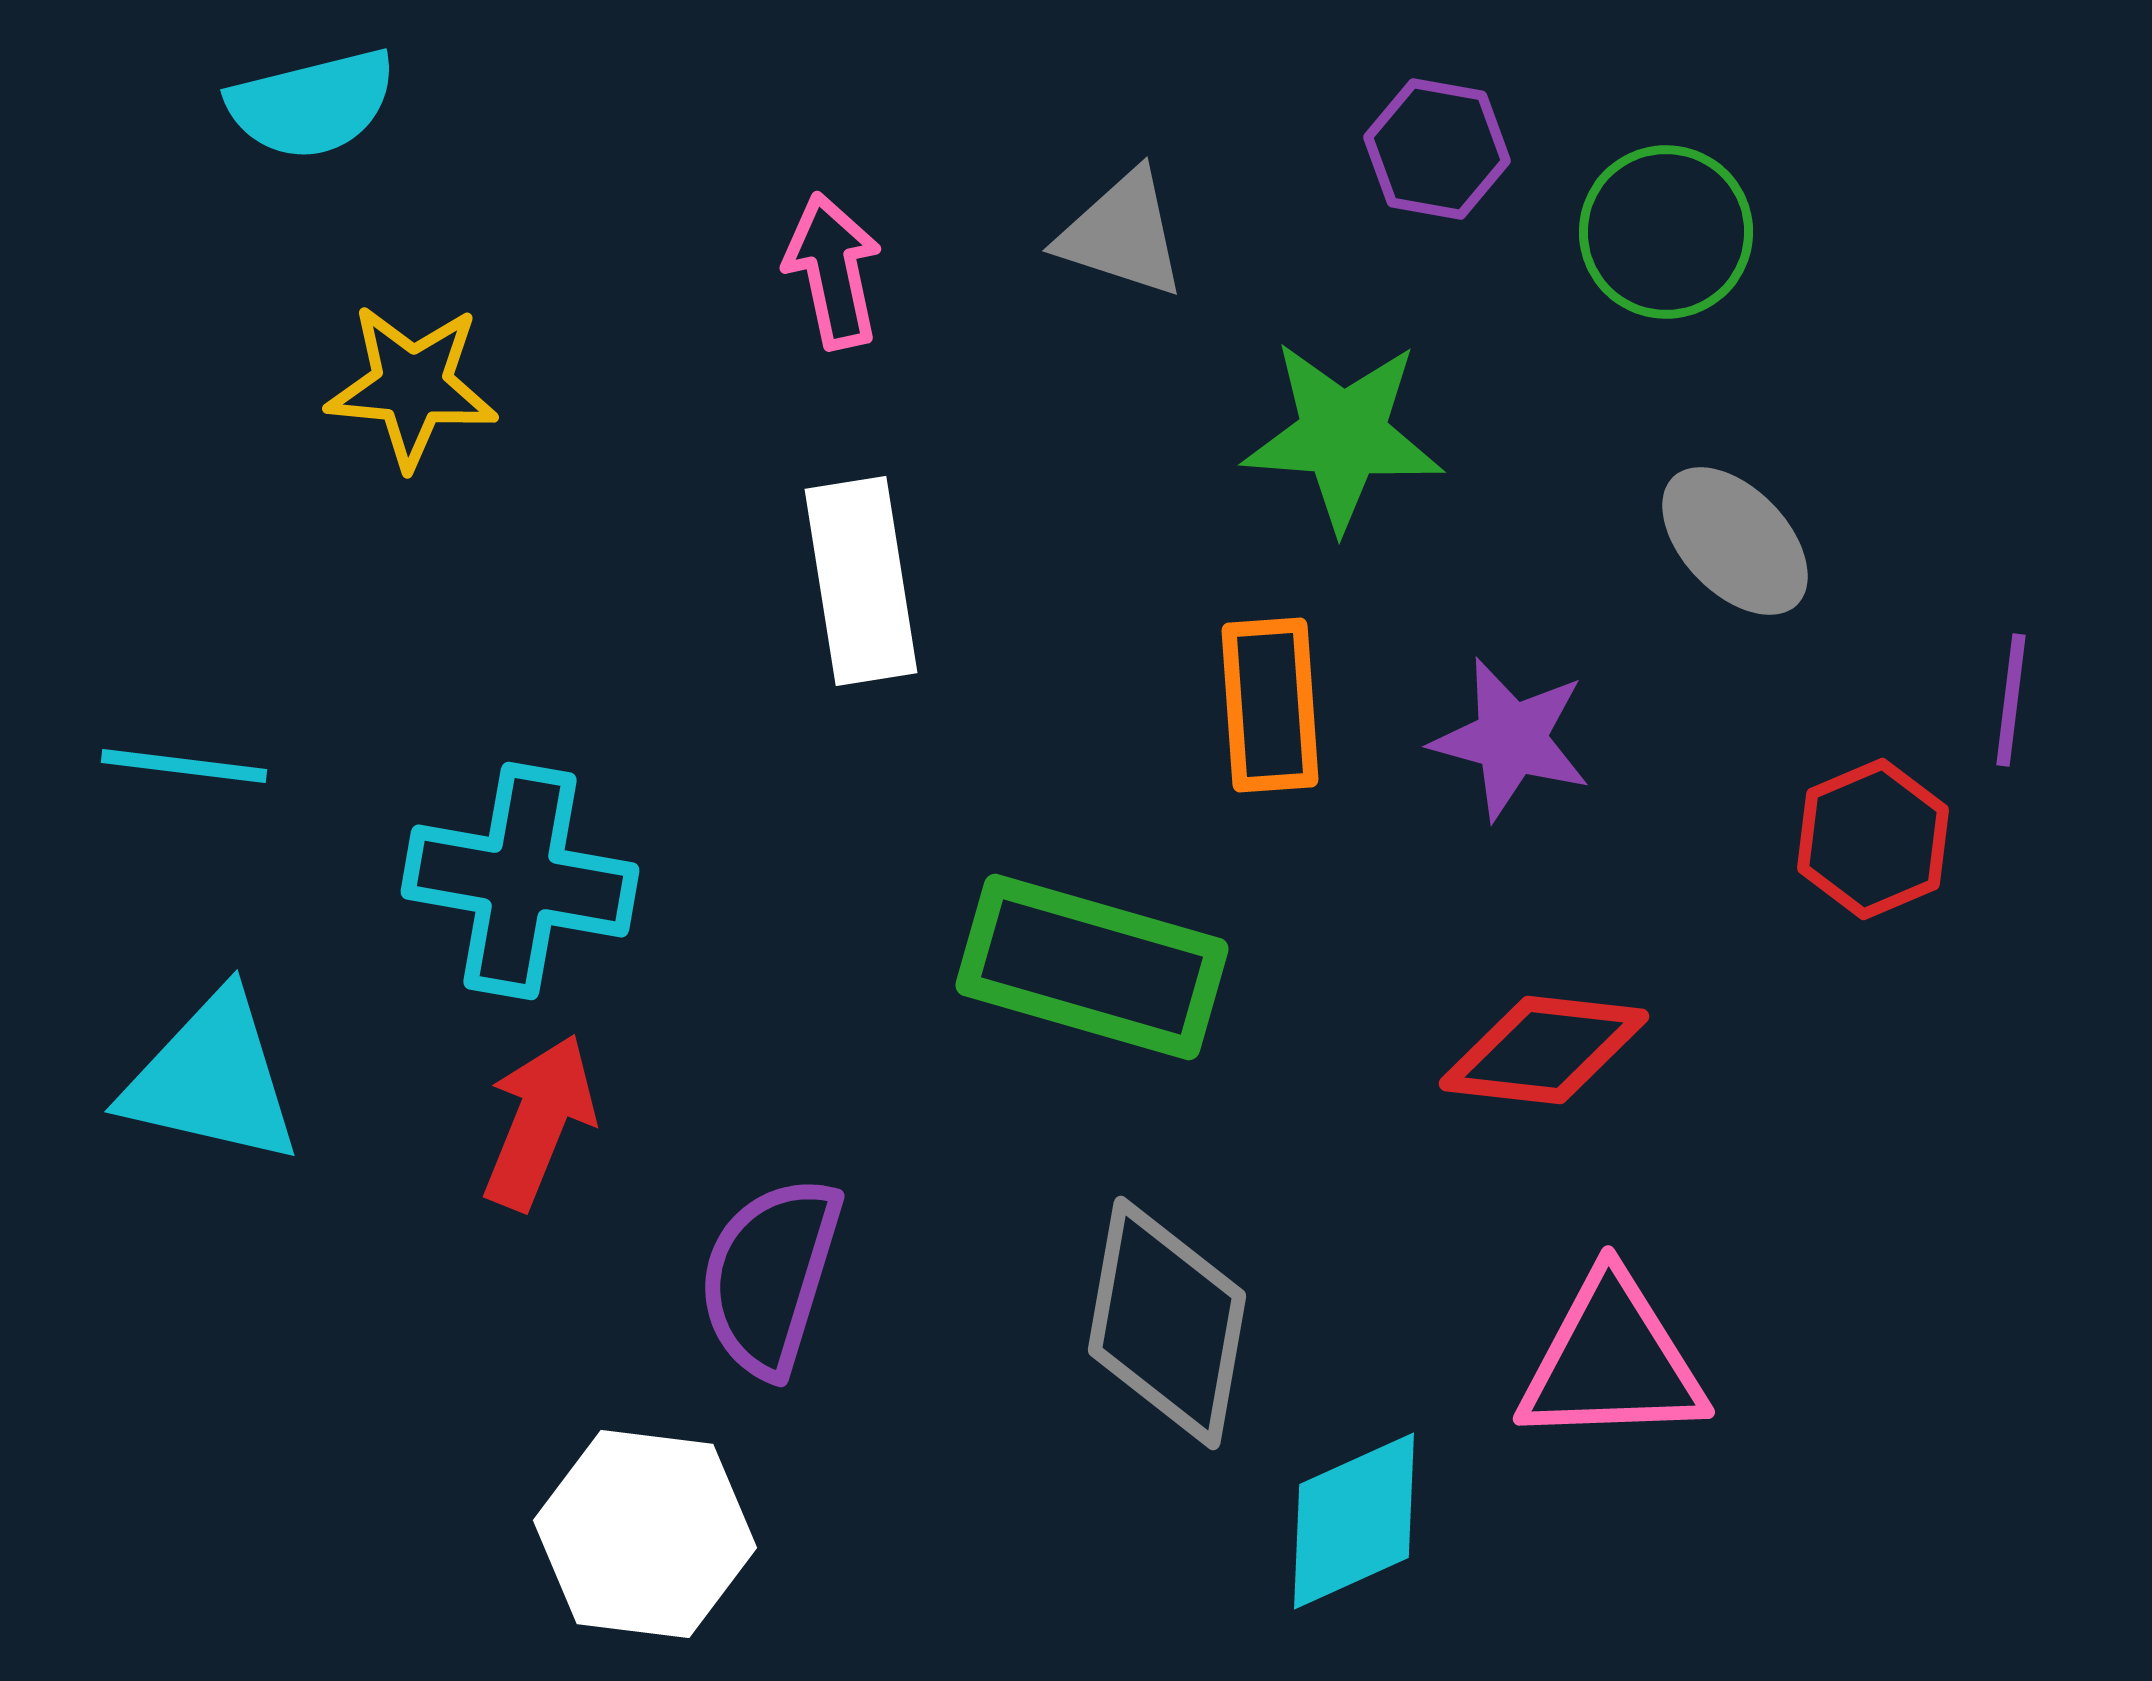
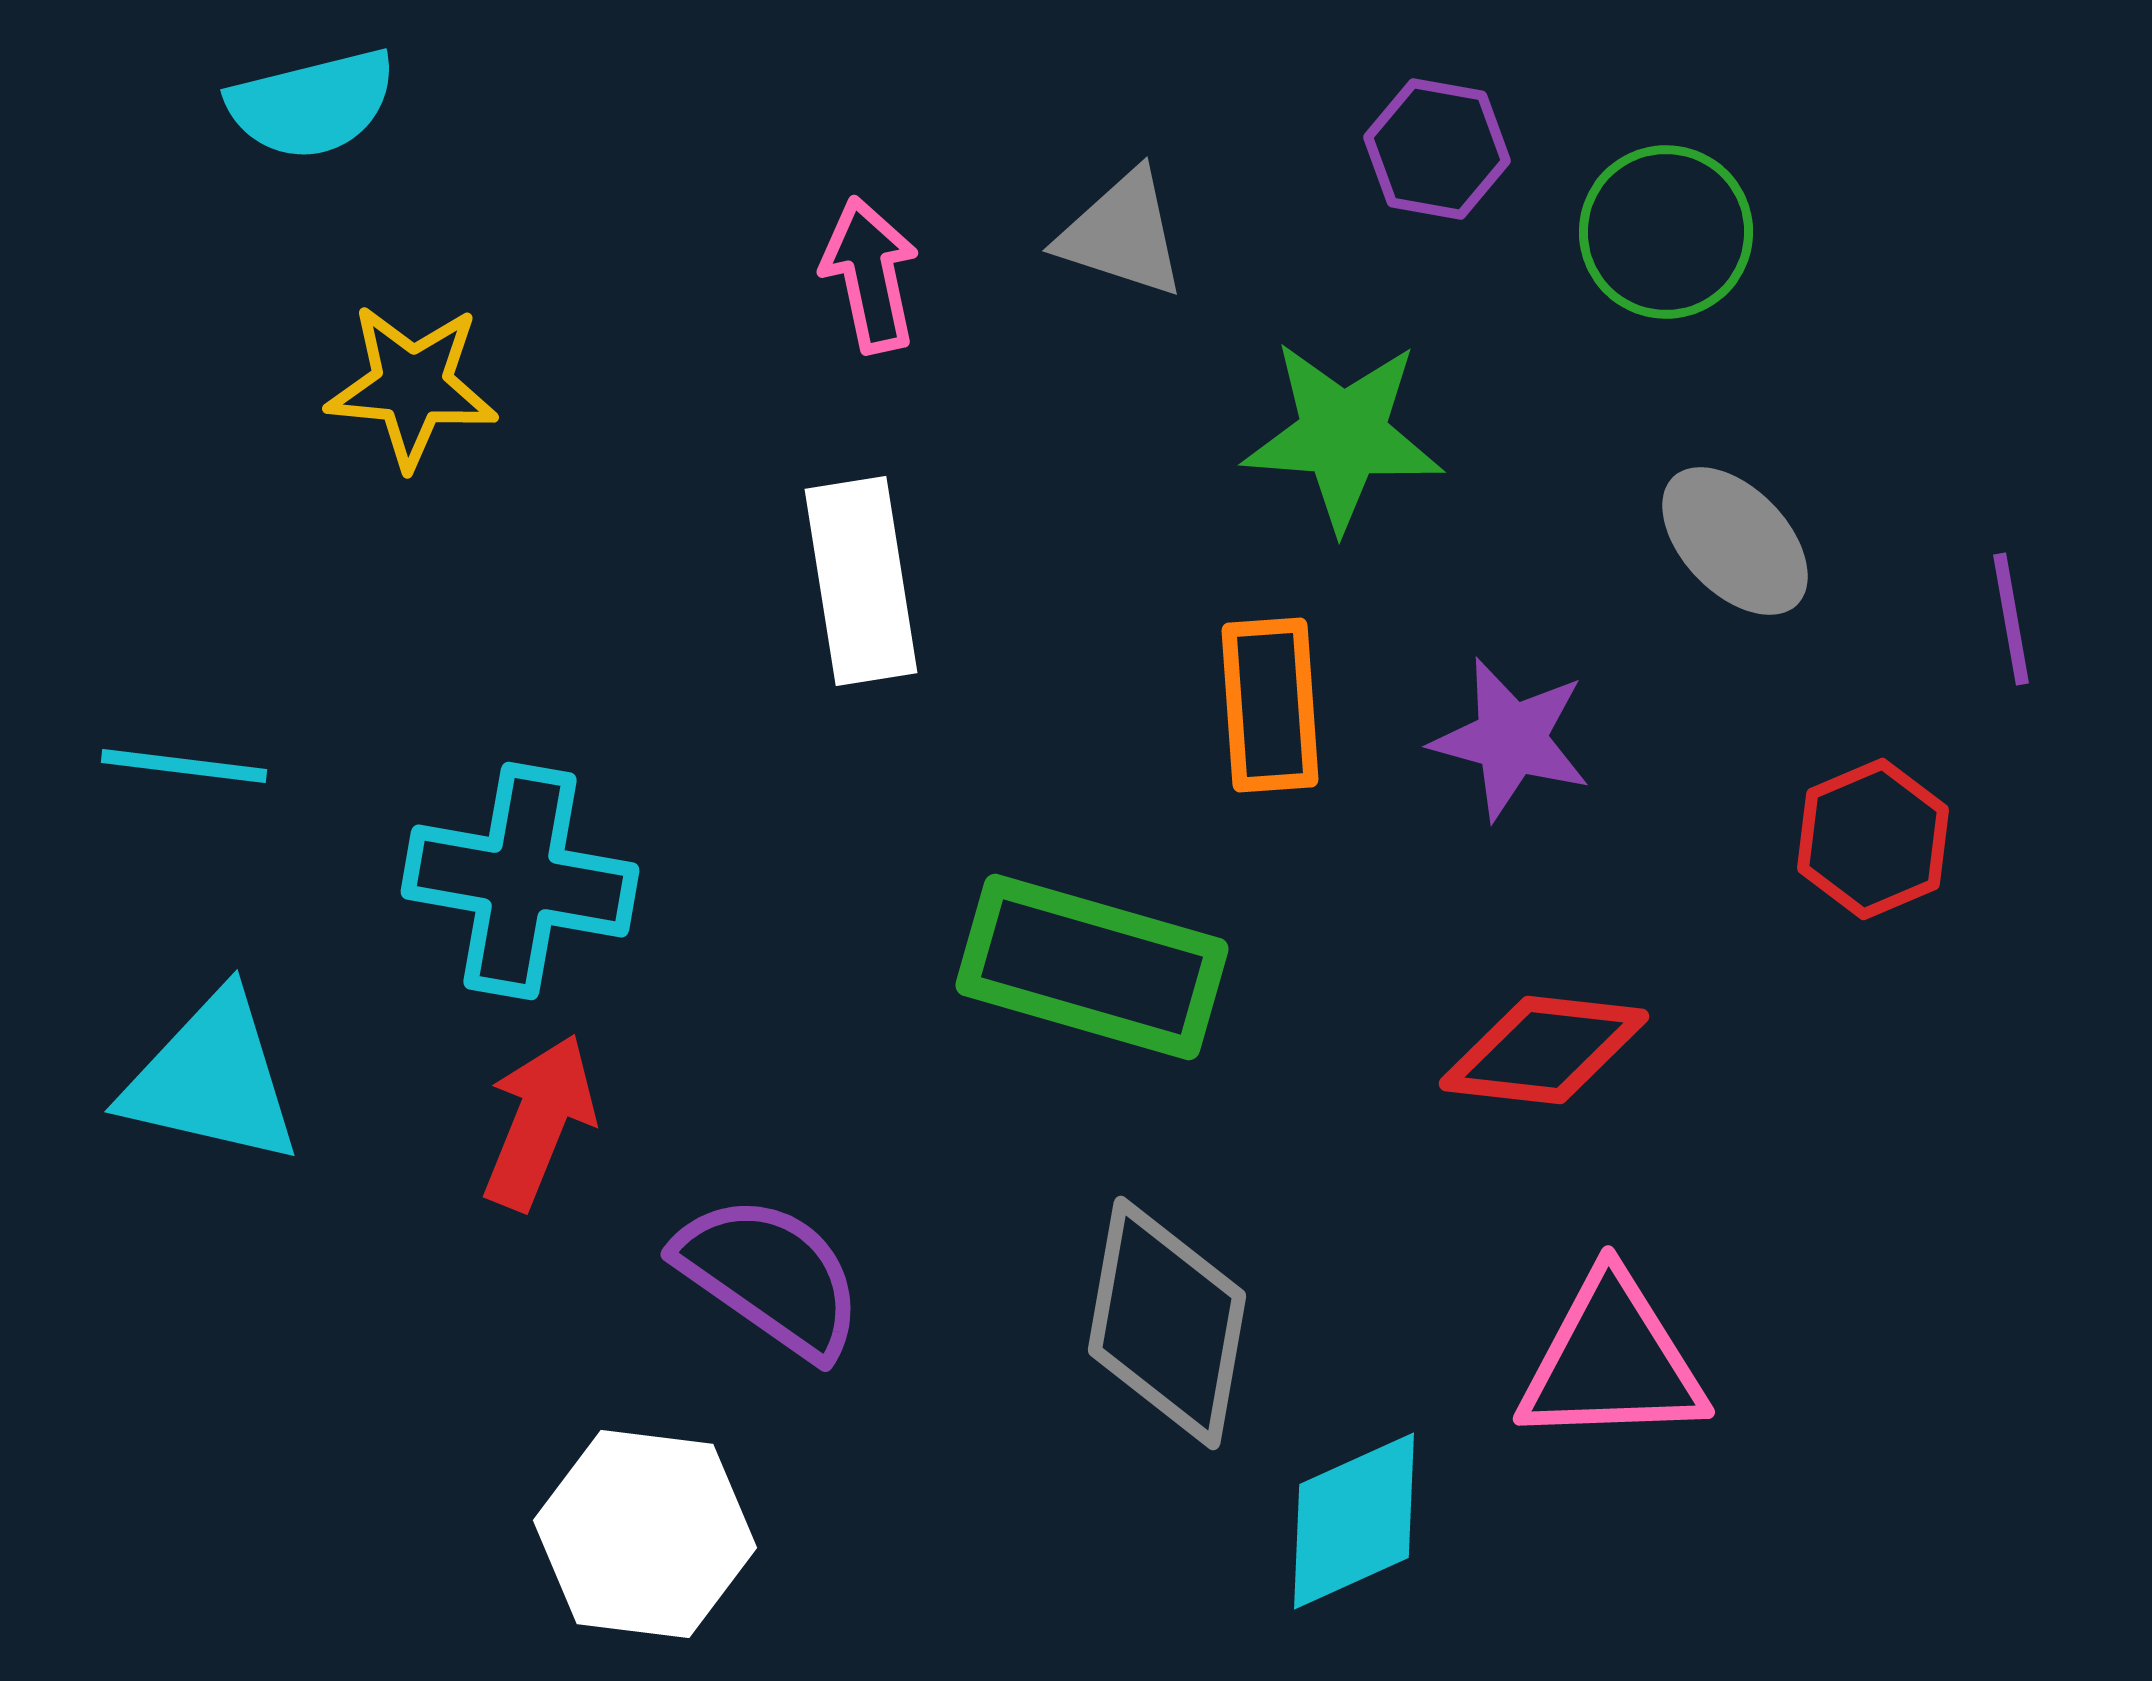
pink arrow: moved 37 px right, 4 px down
purple line: moved 81 px up; rotated 17 degrees counterclockwise
purple semicircle: rotated 108 degrees clockwise
